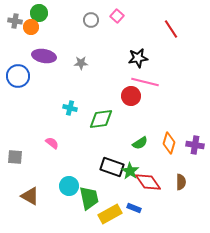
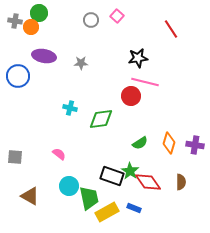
pink semicircle: moved 7 px right, 11 px down
black rectangle: moved 9 px down
yellow rectangle: moved 3 px left, 2 px up
